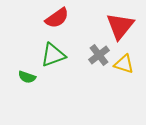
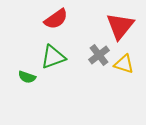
red semicircle: moved 1 px left, 1 px down
green triangle: moved 2 px down
